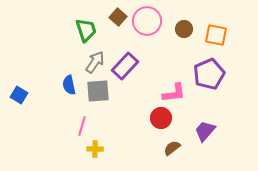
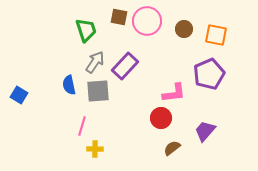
brown square: moved 1 px right; rotated 30 degrees counterclockwise
